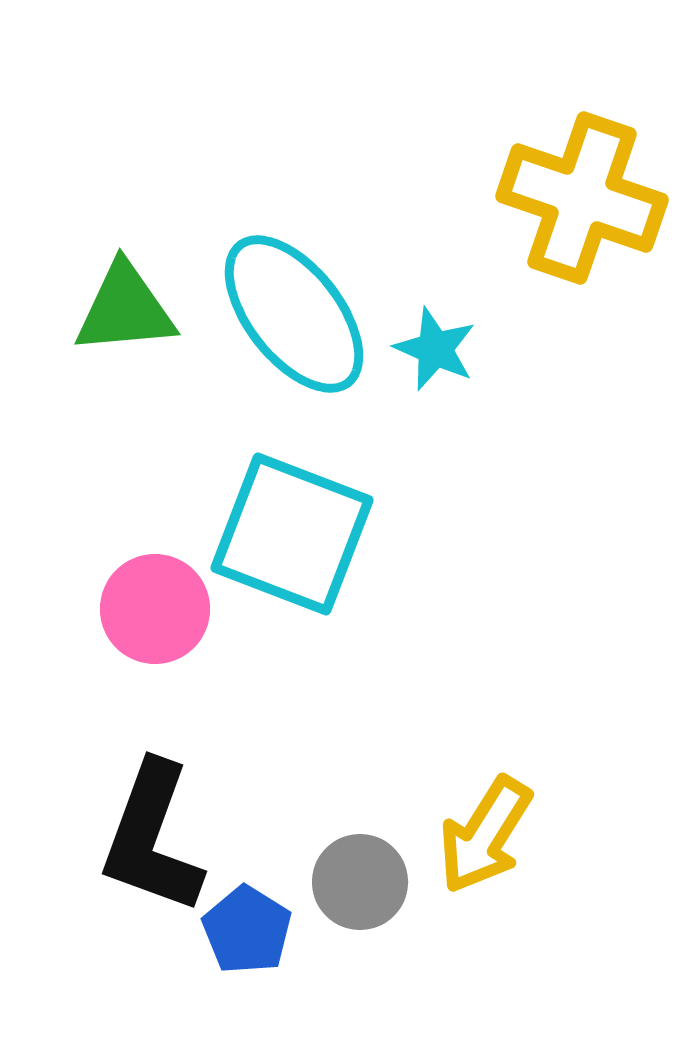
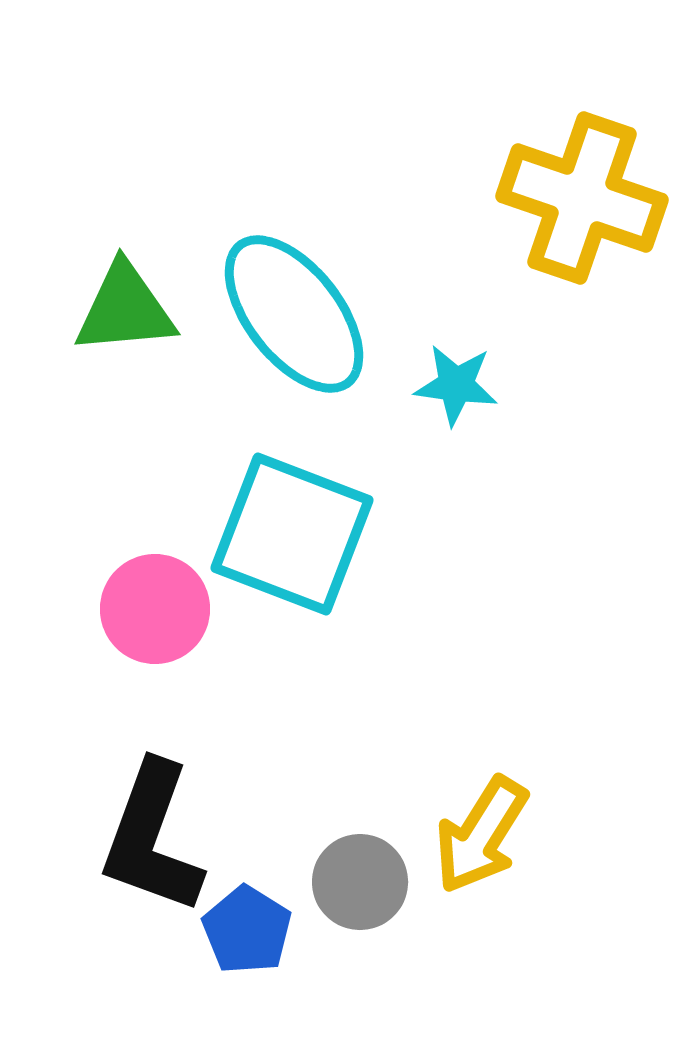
cyan star: moved 21 px right, 36 px down; rotated 16 degrees counterclockwise
yellow arrow: moved 4 px left
